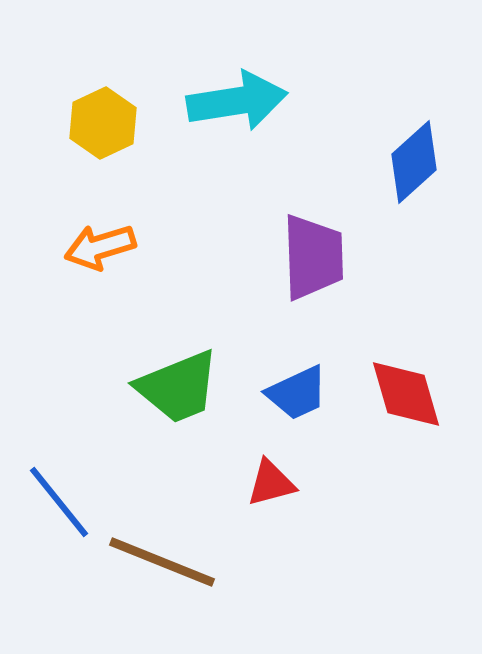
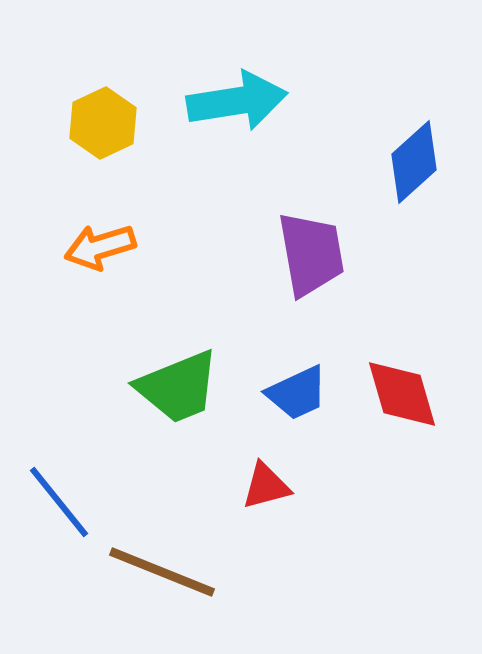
purple trapezoid: moved 2 px left, 3 px up; rotated 8 degrees counterclockwise
red diamond: moved 4 px left
red triangle: moved 5 px left, 3 px down
brown line: moved 10 px down
